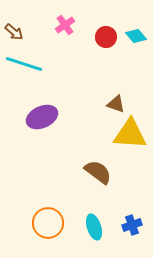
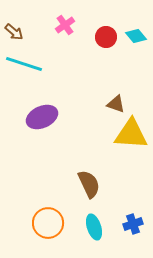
yellow triangle: moved 1 px right
brown semicircle: moved 9 px left, 12 px down; rotated 28 degrees clockwise
blue cross: moved 1 px right, 1 px up
